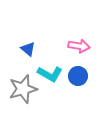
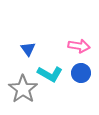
blue triangle: rotated 14 degrees clockwise
blue circle: moved 3 px right, 3 px up
gray star: rotated 20 degrees counterclockwise
